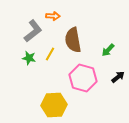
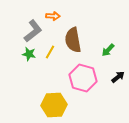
yellow line: moved 2 px up
green star: moved 4 px up
